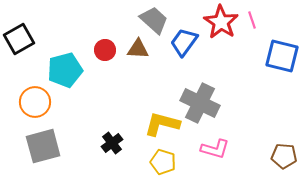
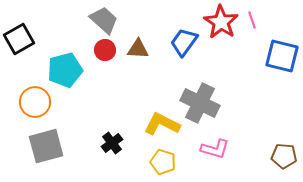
gray trapezoid: moved 50 px left
yellow L-shape: rotated 12 degrees clockwise
gray square: moved 3 px right
